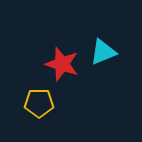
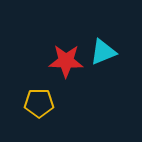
red star: moved 4 px right, 3 px up; rotated 16 degrees counterclockwise
